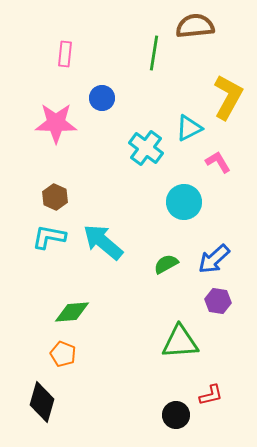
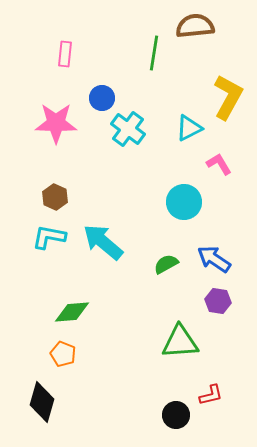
cyan cross: moved 18 px left, 19 px up
pink L-shape: moved 1 px right, 2 px down
blue arrow: rotated 76 degrees clockwise
